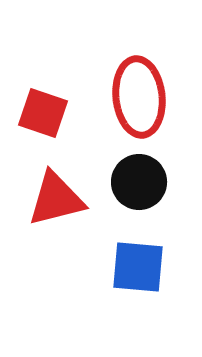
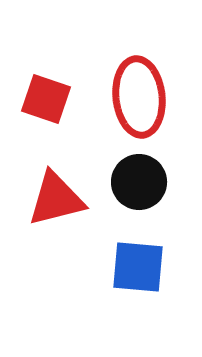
red square: moved 3 px right, 14 px up
